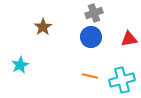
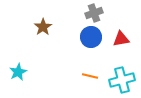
red triangle: moved 8 px left
cyan star: moved 2 px left, 7 px down
